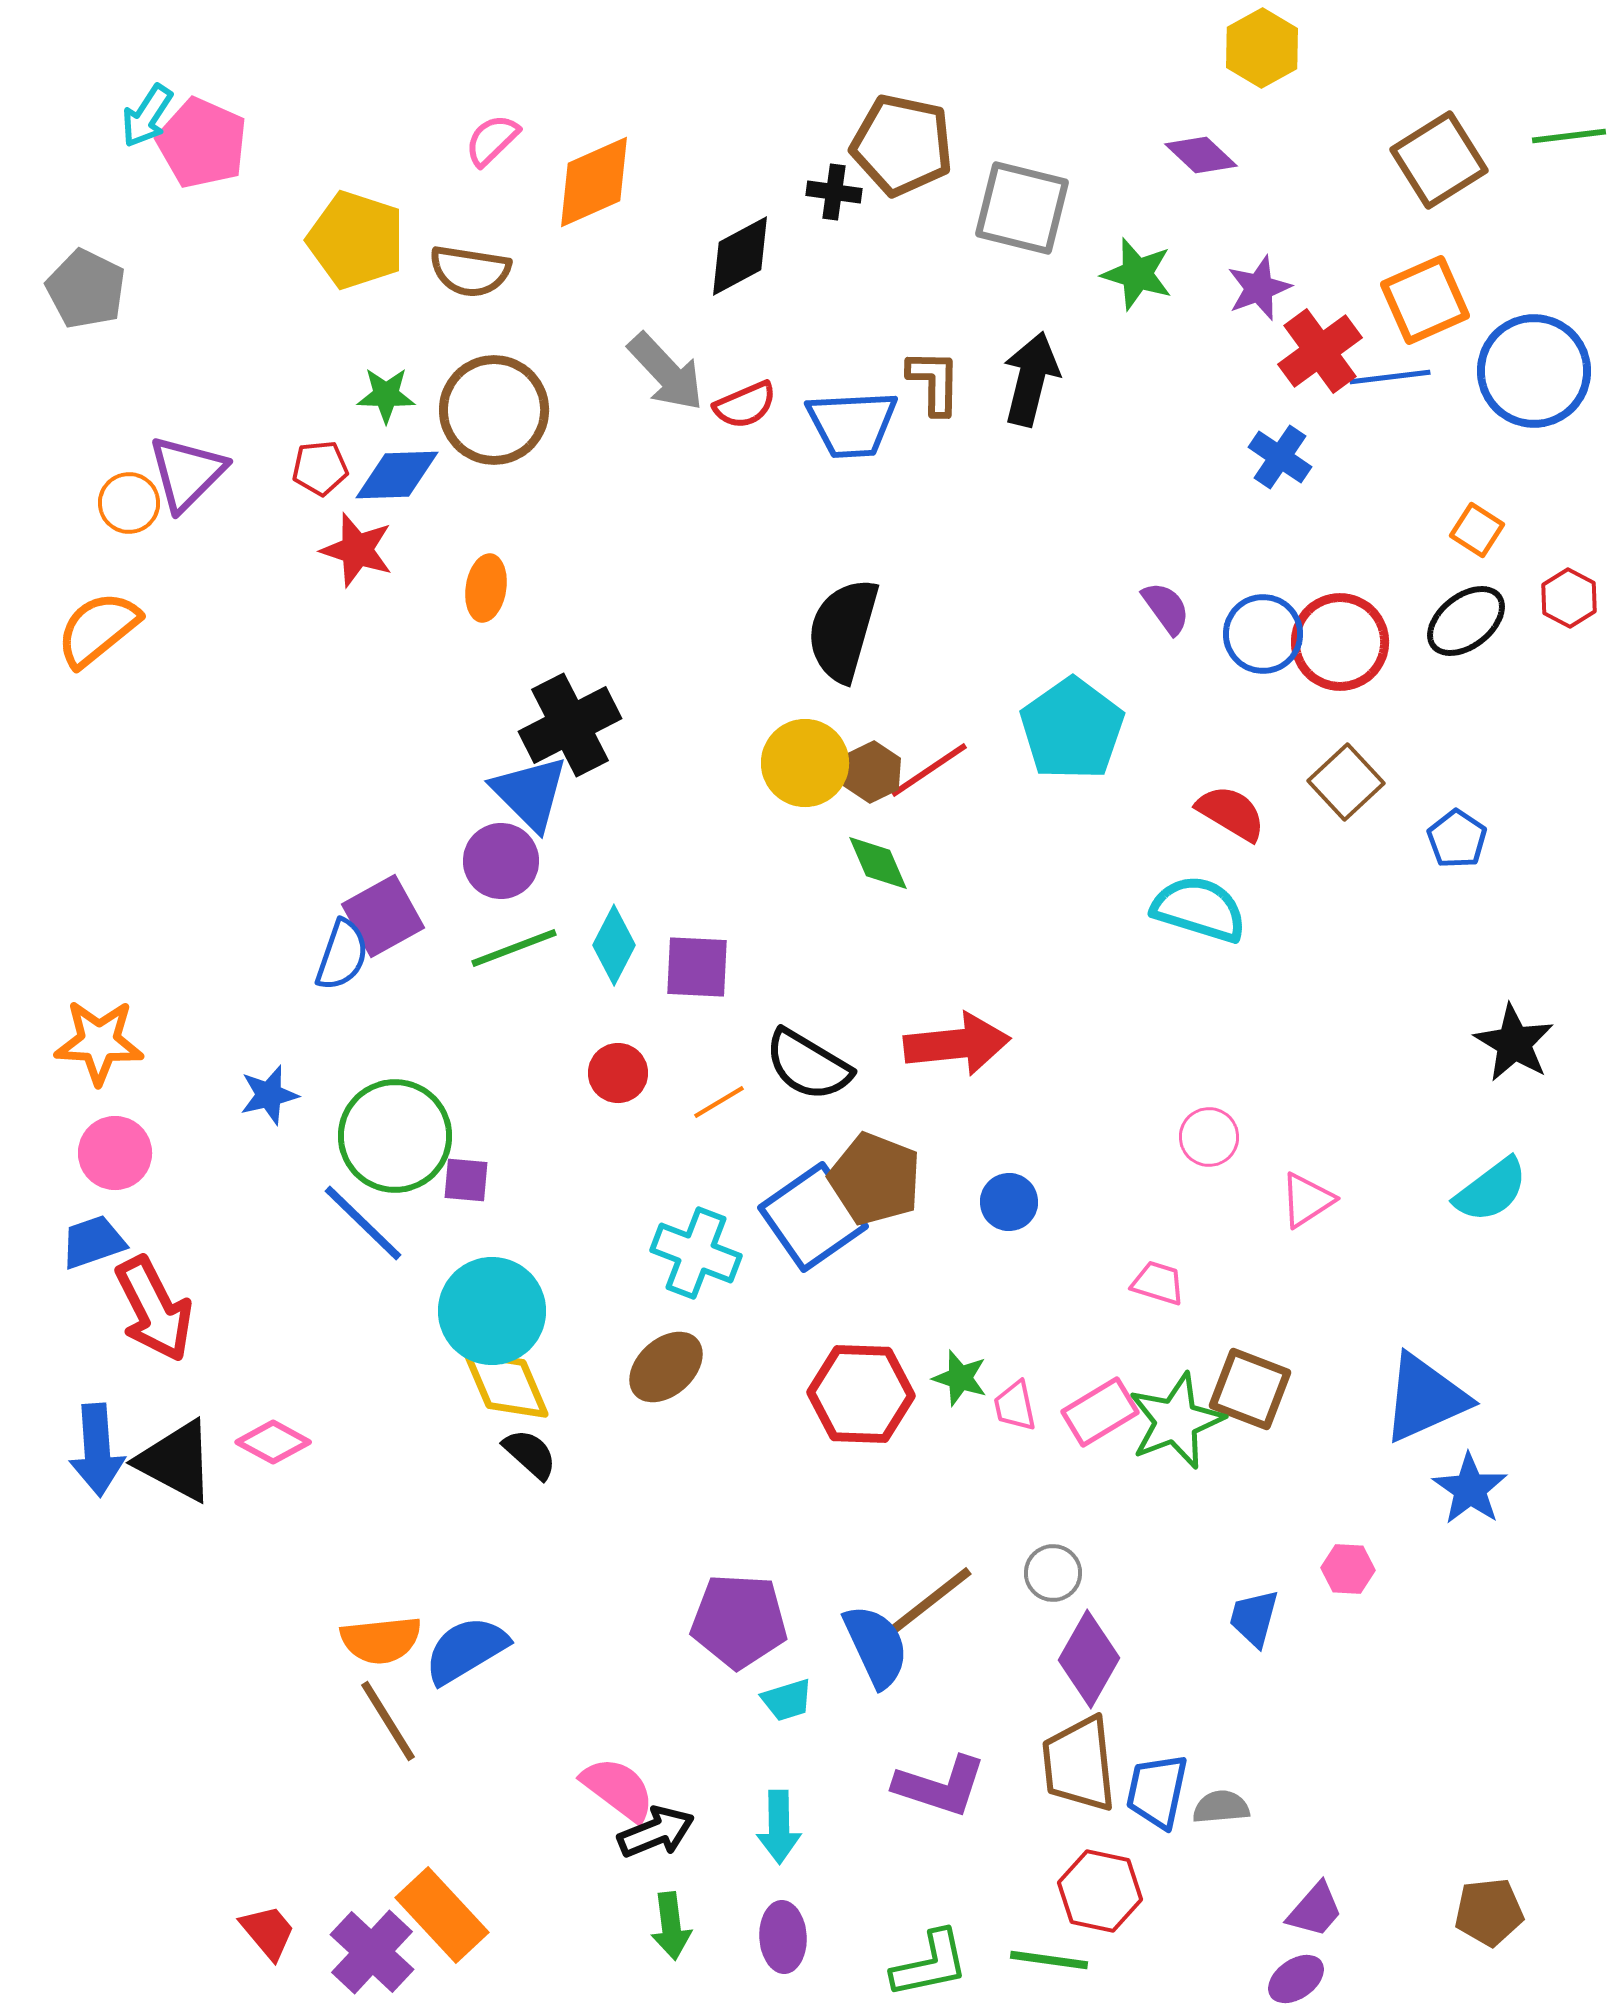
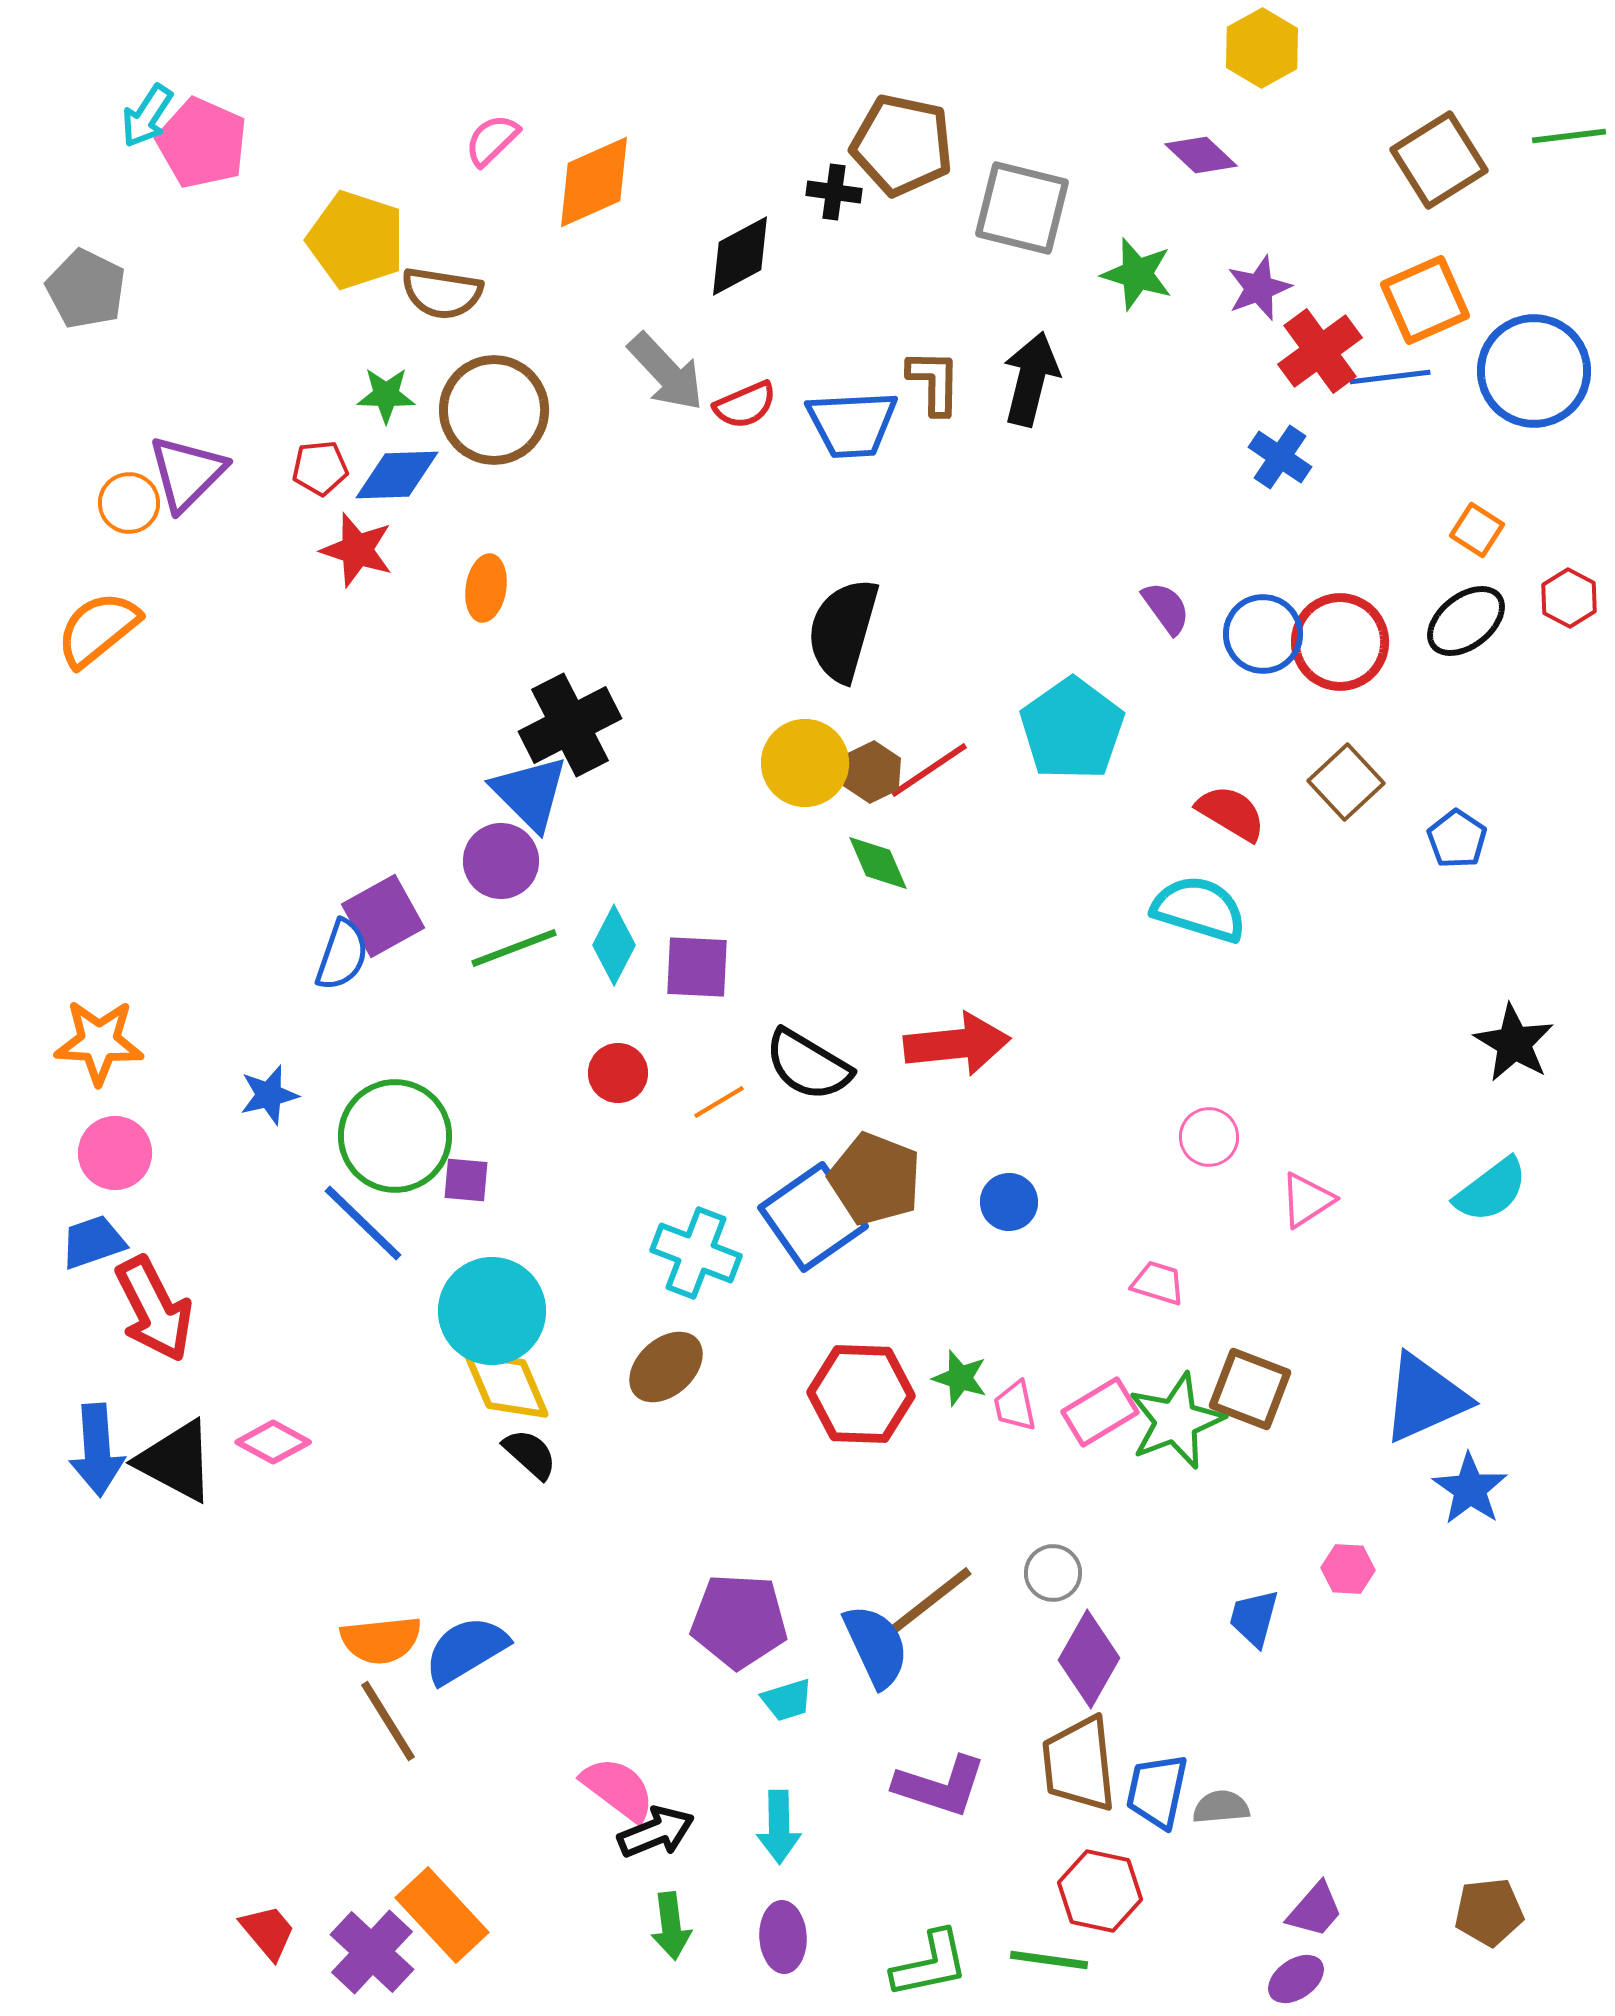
brown semicircle at (470, 271): moved 28 px left, 22 px down
